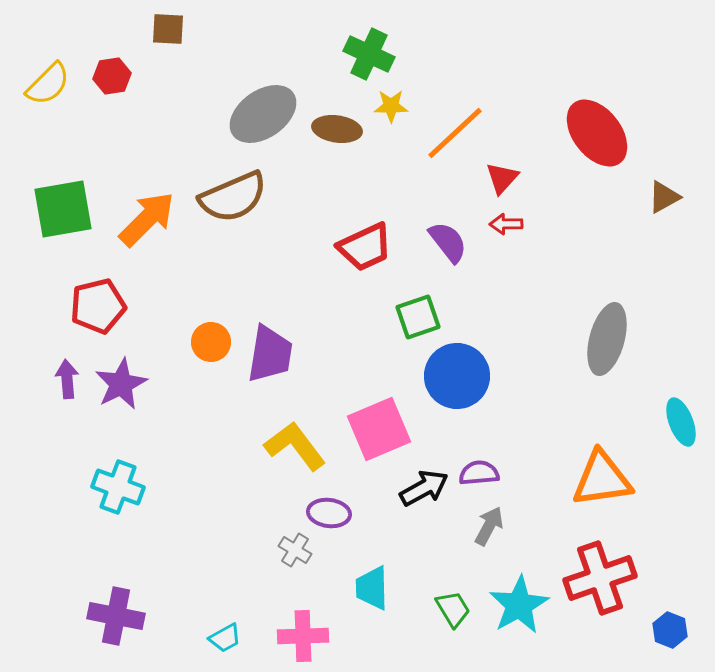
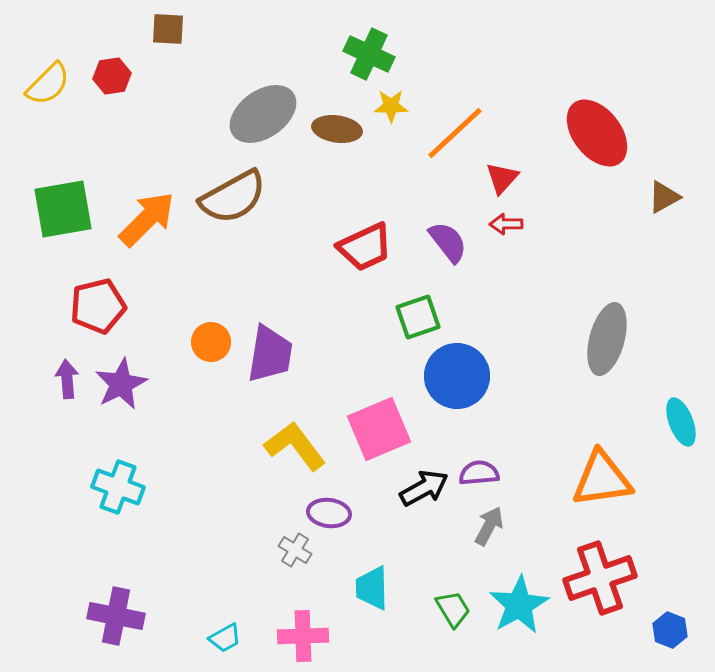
brown semicircle at (233, 197): rotated 6 degrees counterclockwise
